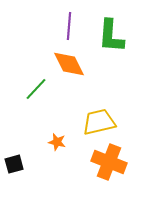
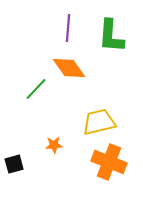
purple line: moved 1 px left, 2 px down
orange diamond: moved 4 px down; rotated 8 degrees counterclockwise
orange star: moved 3 px left, 3 px down; rotated 18 degrees counterclockwise
